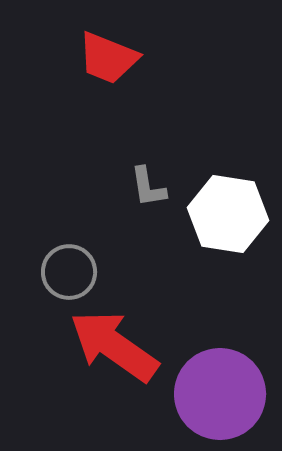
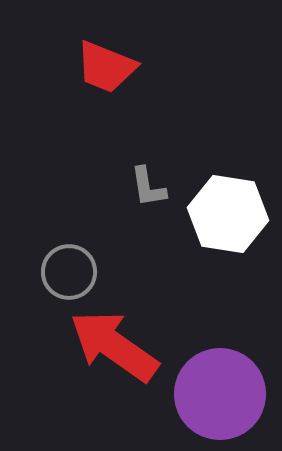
red trapezoid: moved 2 px left, 9 px down
